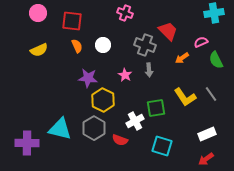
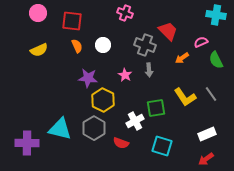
cyan cross: moved 2 px right, 2 px down; rotated 18 degrees clockwise
red semicircle: moved 1 px right, 3 px down
